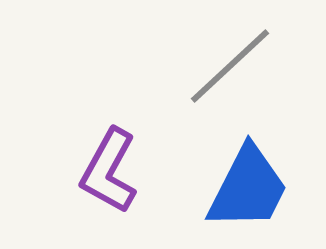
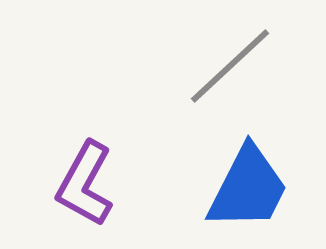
purple L-shape: moved 24 px left, 13 px down
